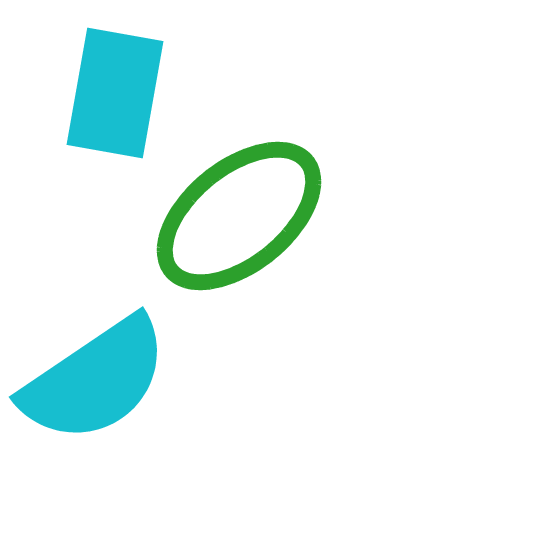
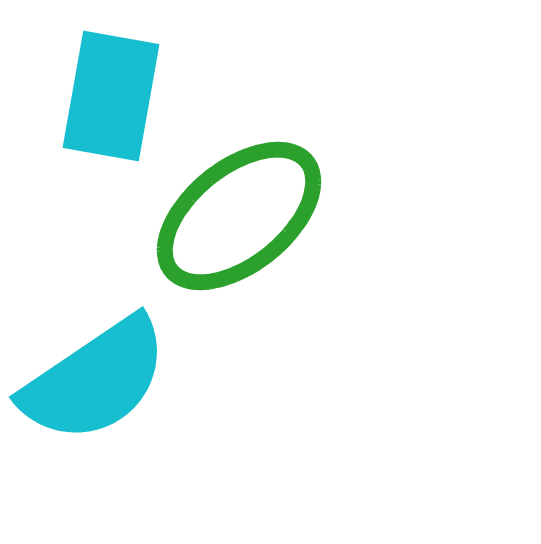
cyan rectangle: moved 4 px left, 3 px down
